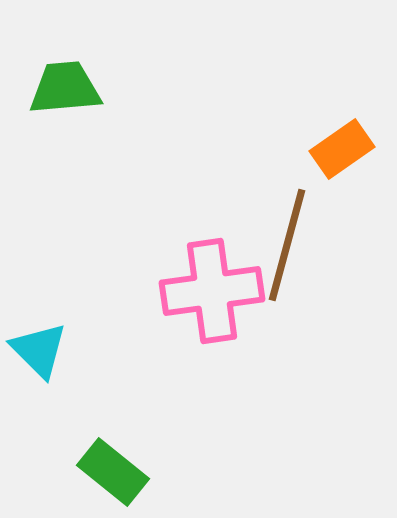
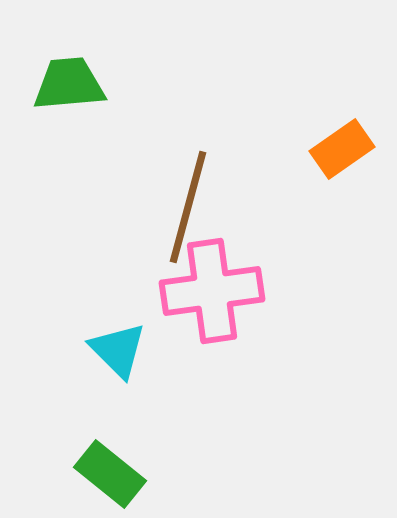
green trapezoid: moved 4 px right, 4 px up
brown line: moved 99 px left, 38 px up
cyan triangle: moved 79 px right
green rectangle: moved 3 px left, 2 px down
